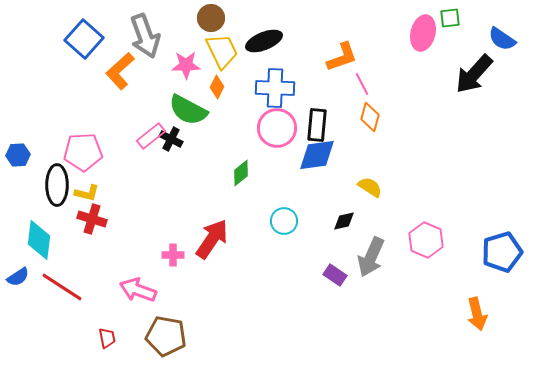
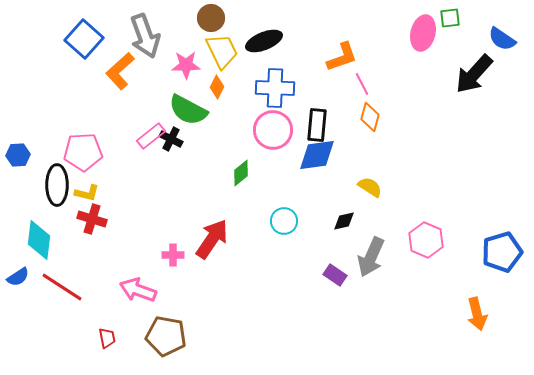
pink circle at (277, 128): moved 4 px left, 2 px down
